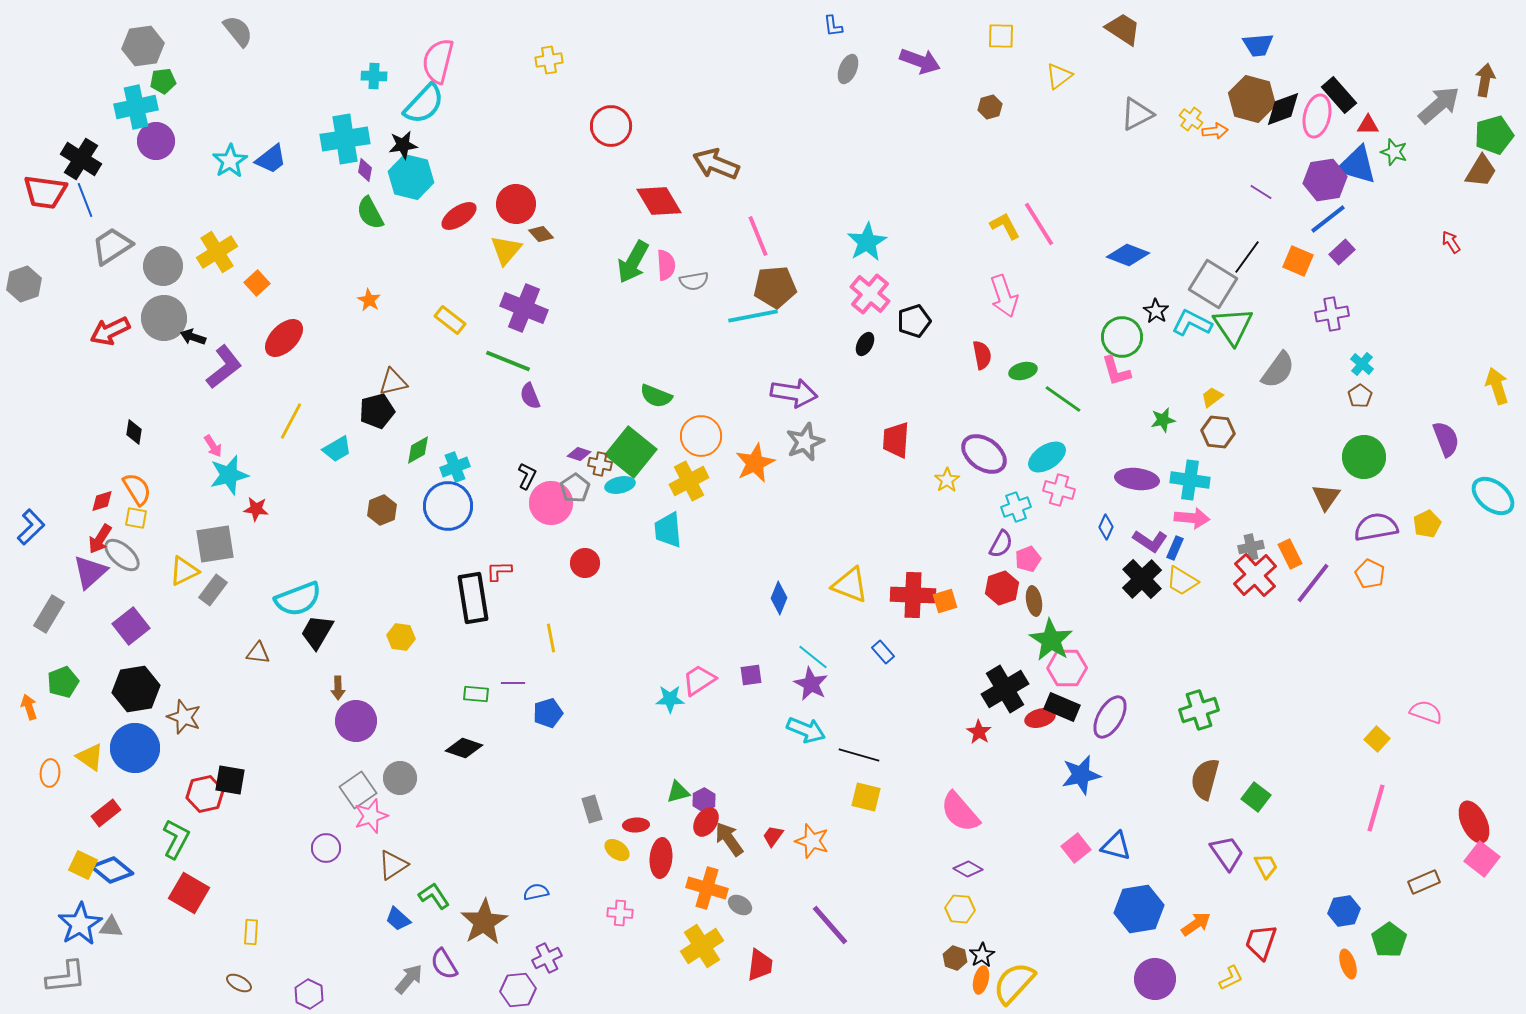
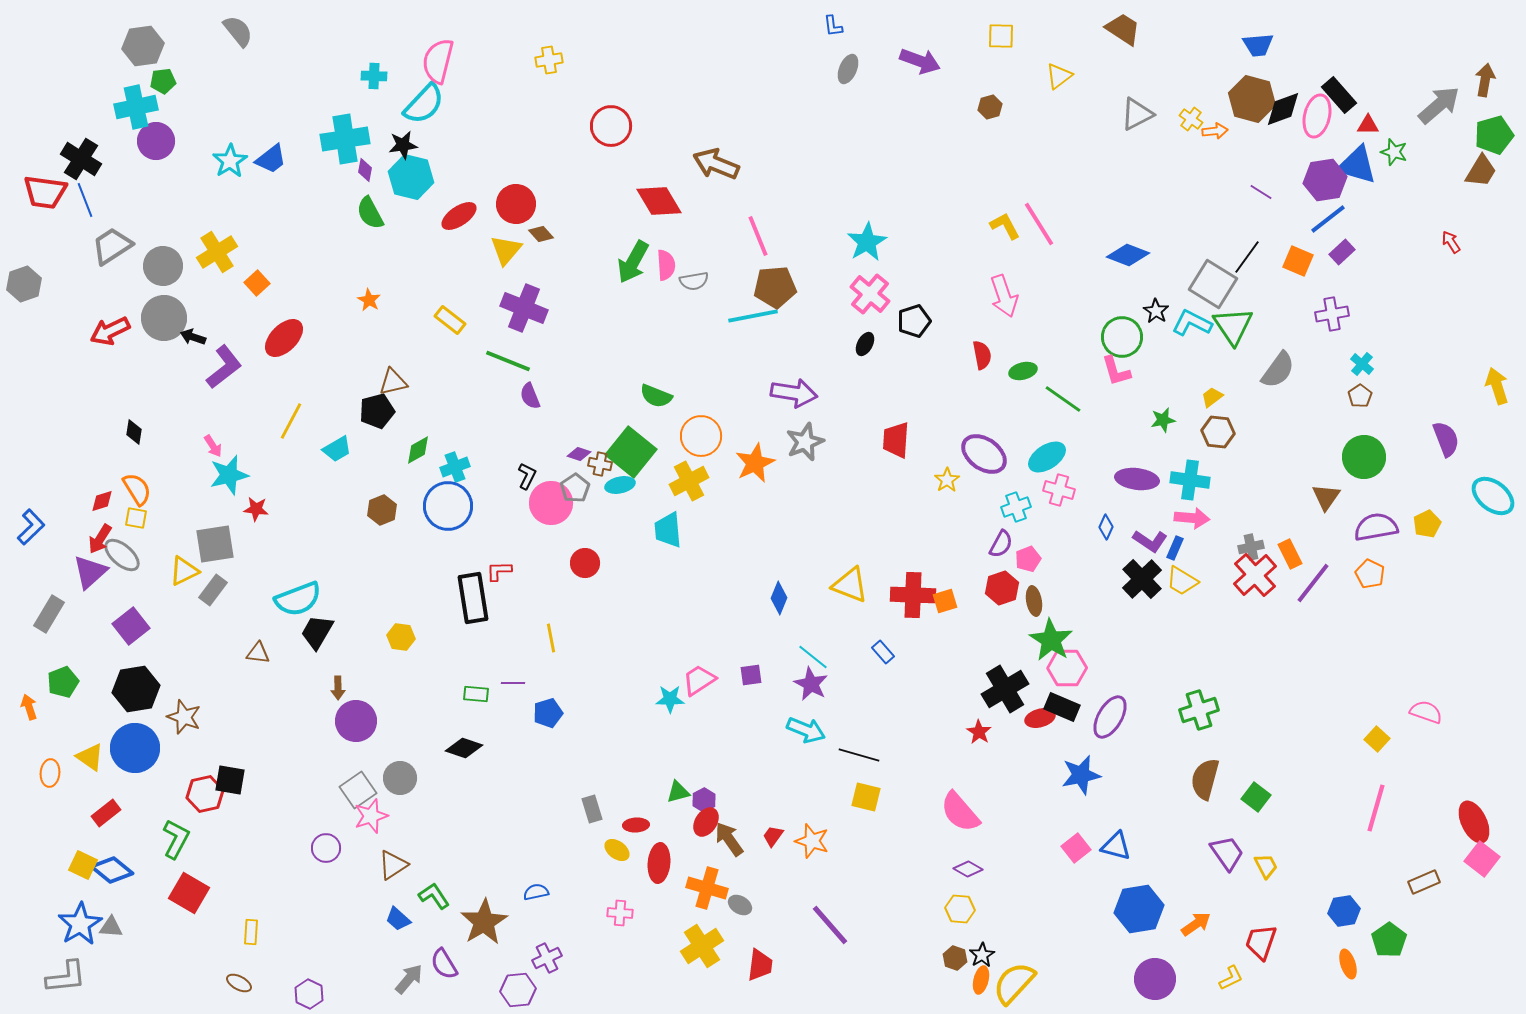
red ellipse at (661, 858): moved 2 px left, 5 px down
